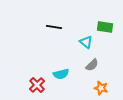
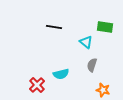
gray semicircle: rotated 152 degrees clockwise
orange star: moved 2 px right, 2 px down
